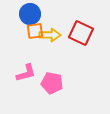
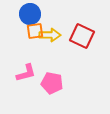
red square: moved 1 px right, 3 px down
